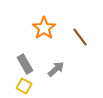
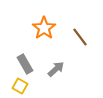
yellow square: moved 4 px left
